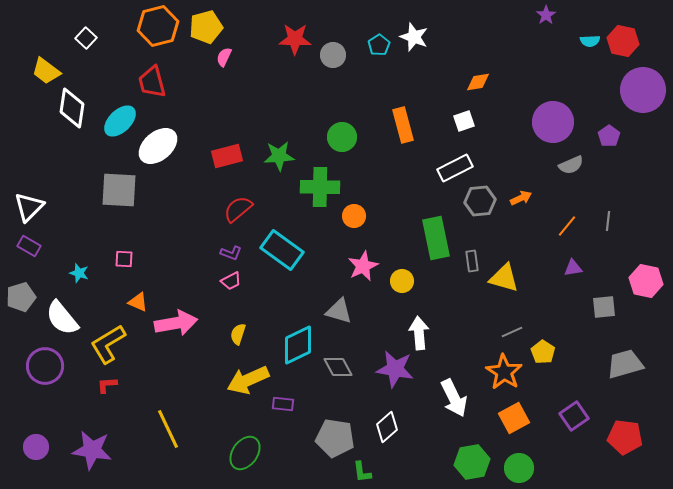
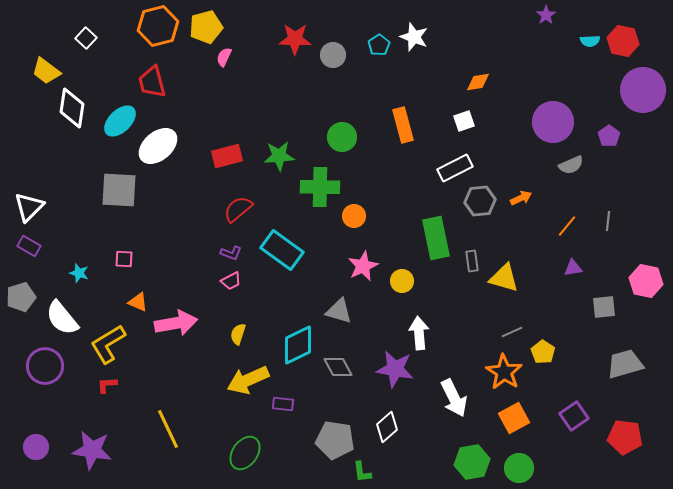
gray pentagon at (335, 438): moved 2 px down
